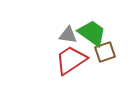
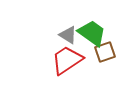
gray triangle: rotated 24 degrees clockwise
red trapezoid: moved 4 px left
